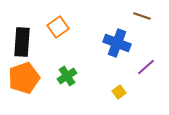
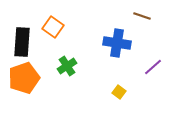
orange square: moved 5 px left; rotated 20 degrees counterclockwise
blue cross: rotated 12 degrees counterclockwise
purple line: moved 7 px right
green cross: moved 10 px up
yellow square: rotated 16 degrees counterclockwise
